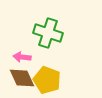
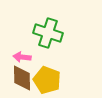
brown diamond: rotated 24 degrees clockwise
